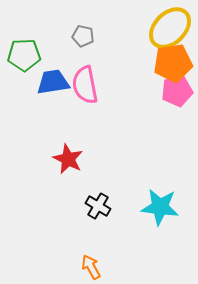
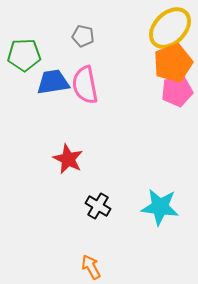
orange pentagon: rotated 12 degrees counterclockwise
